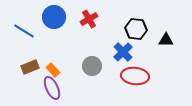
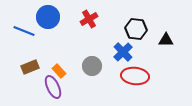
blue circle: moved 6 px left
blue line: rotated 10 degrees counterclockwise
orange rectangle: moved 6 px right, 1 px down
purple ellipse: moved 1 px right, 1 px up
